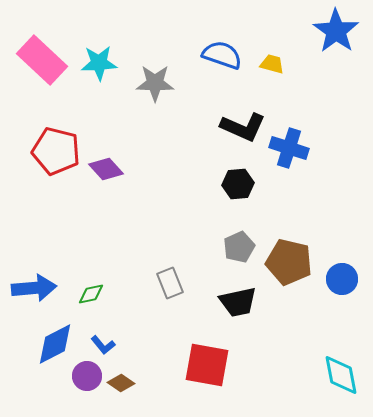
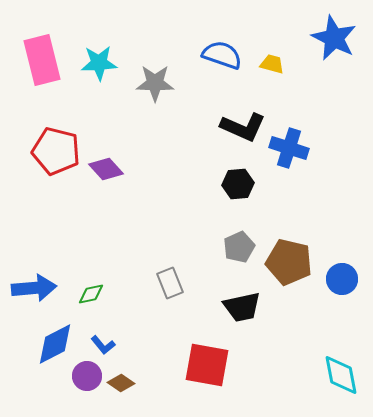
blue star: moved 2 px left, 7 px down; rotated 9 degrees counterclockwise
pink rectangle: rotated 33 degrees clockwise
black trapezoid: moved 4 px right, 5 px down
